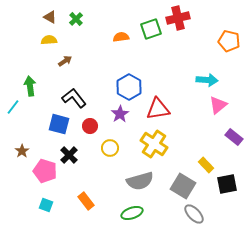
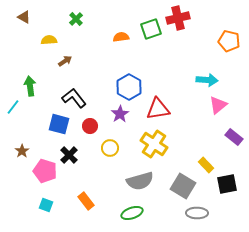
brown triangle: moved 26 px left
gray ellipse: moved 3 px right, 1 px up; rotated 45 degrees counterclockwise
